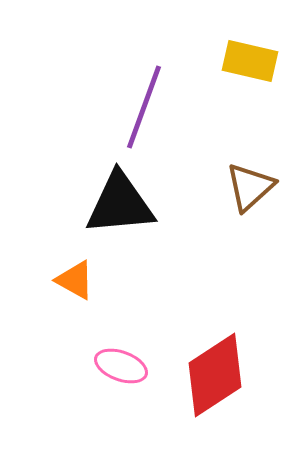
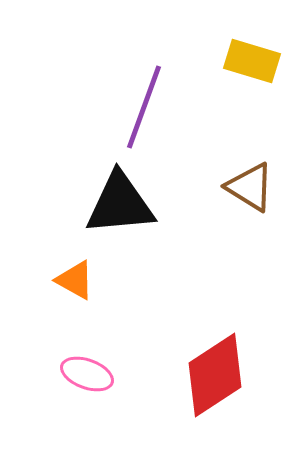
yellow rectangle: moved 2 px right; rotated 4 degrees clockwise
brown triangle: rotated 46 degrees counterclockwise
pink ellipse: moved 34 px left, 8 px down
